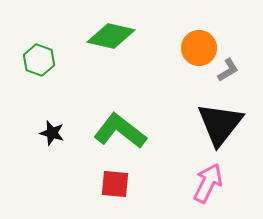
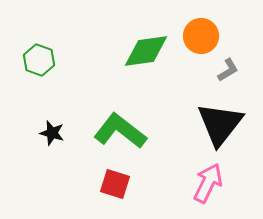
green diamond: moved 35 px right, 15 px down; rotated 21 degrees counterclockwise
orange circle: moved 2 px right, 12 px up
red square: rotated 12 degrees clockwise
